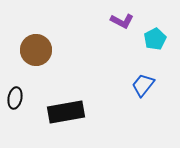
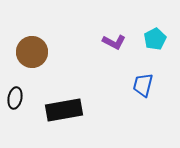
purple L-shape: moved 8 px left, 21 px down
brown circle: moved 4 px left, 2 px down
blue trapezoid: rotated 25 degrees counterclockwise
black rectangle: moved 2 px left, 2 px up
